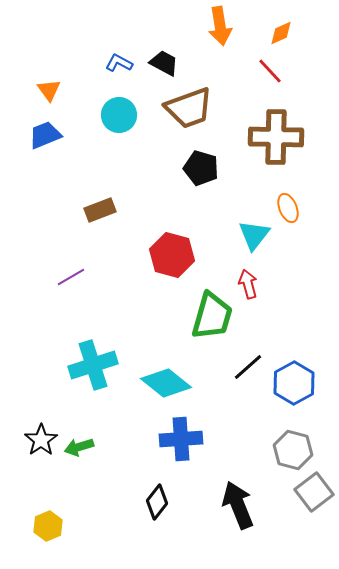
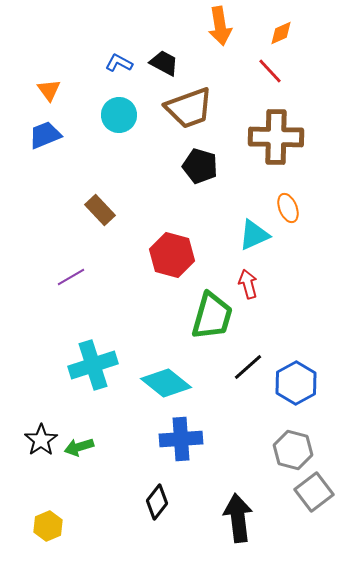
black pentagon: moved 1 px left, 2 px up
brown rectangle: rotated 68 degrees clockwise
cyan triangle: rotated 28 degrees clockwise
blue hexagon: moved 2 px right
black arrow: moved 13 px down; rotated 15 degrees clockwise
